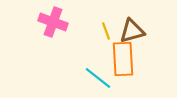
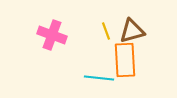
pink cross: moved 1 px left, 13 px down
orange rectangle: moved 2 px right, 1 px down
cyan line: moved 1 px right; rotated 32 degrees counterclockwise
